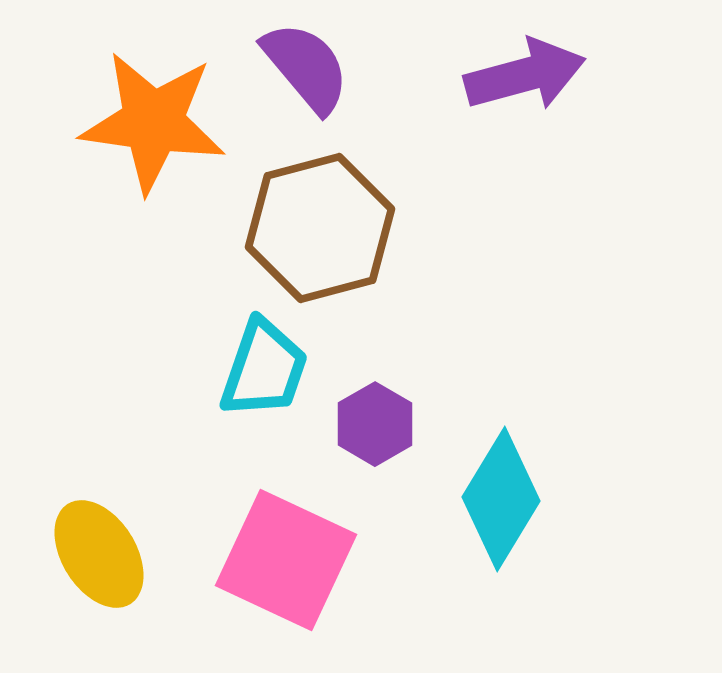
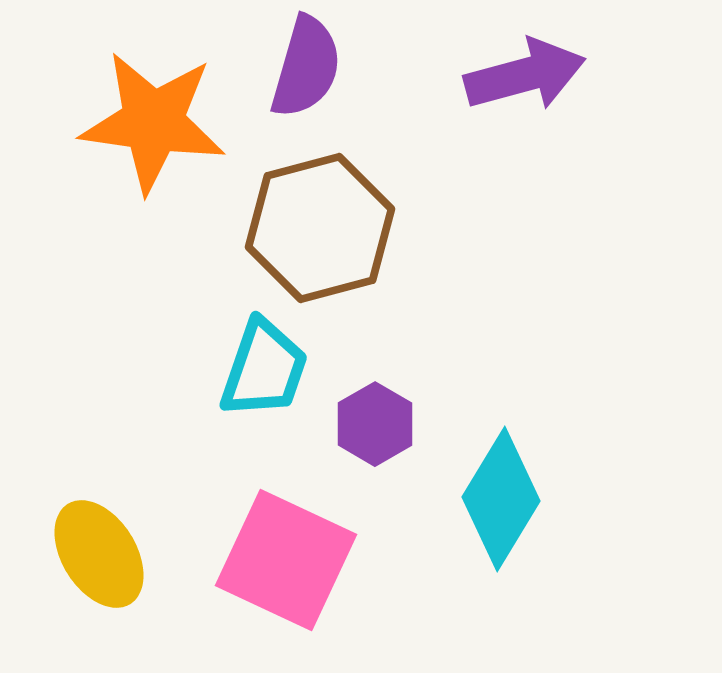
purple semicircle: rotated 56 degrees clockwise
